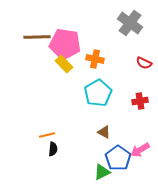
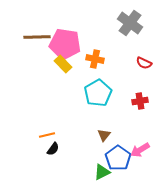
yellow rectangle: moved 1 px left
brown triangle: moved 3 px down; rotated 40 degrees clockwise
black semicircle: rotated 32 degrees clockwise
